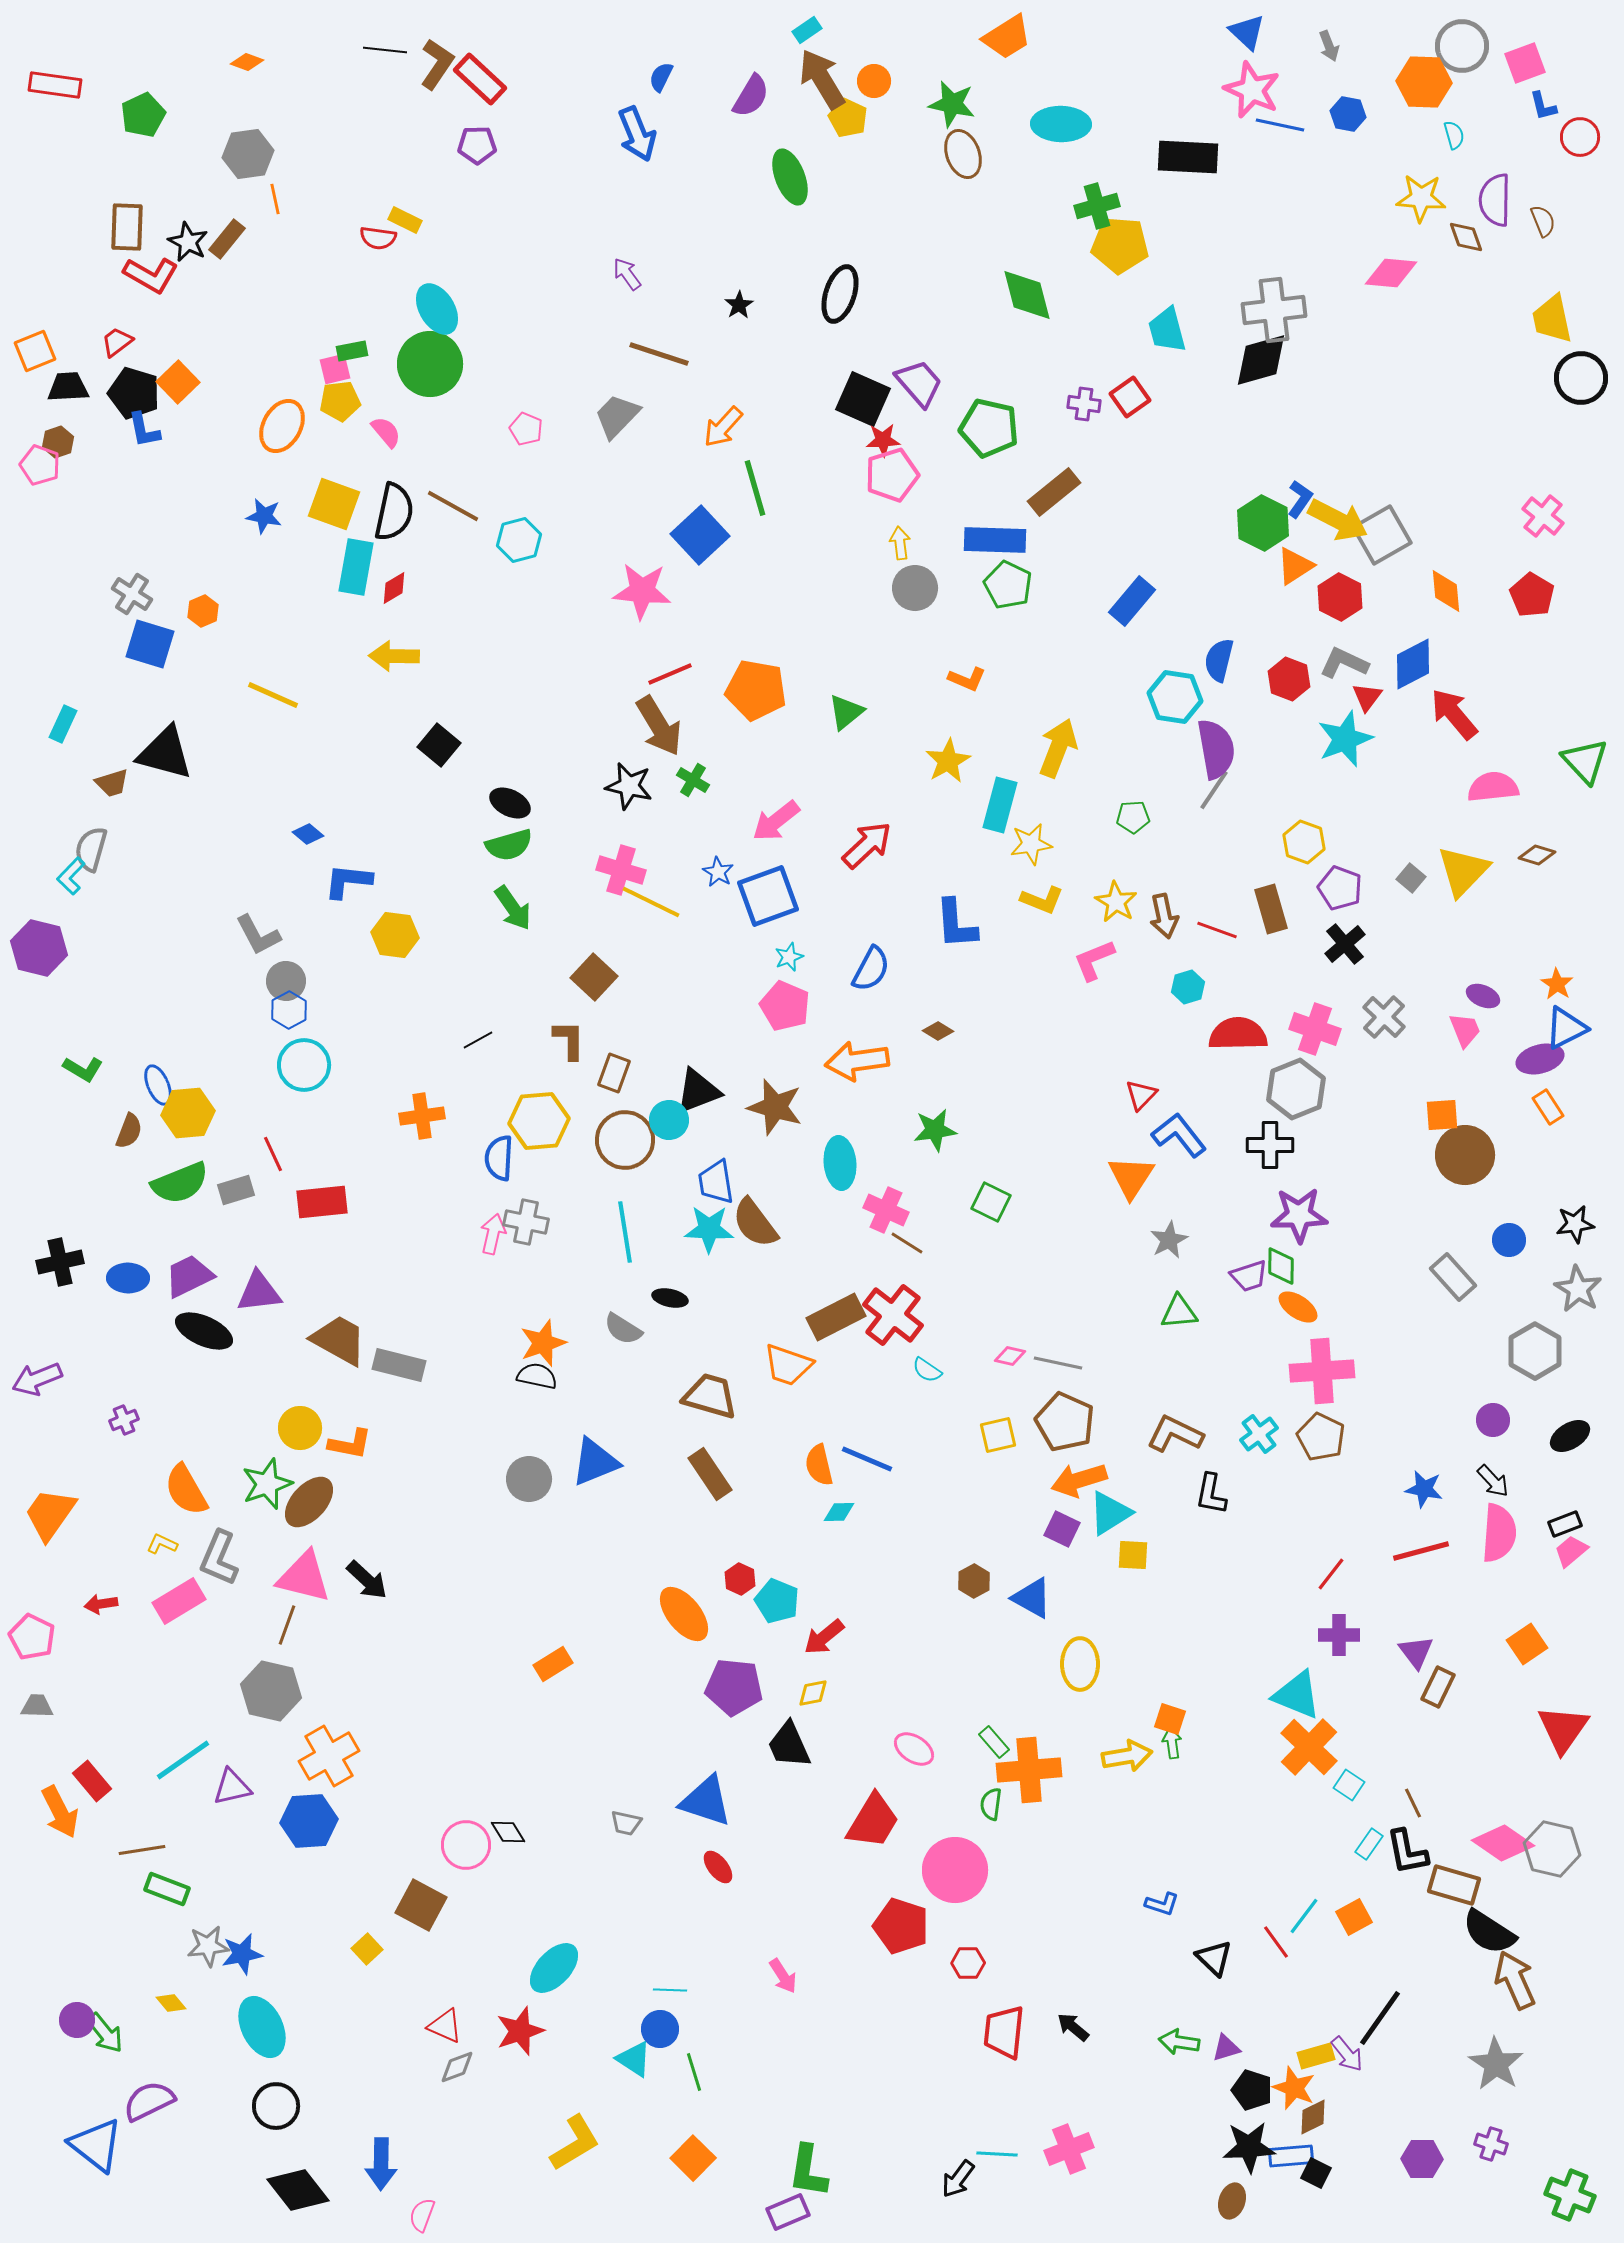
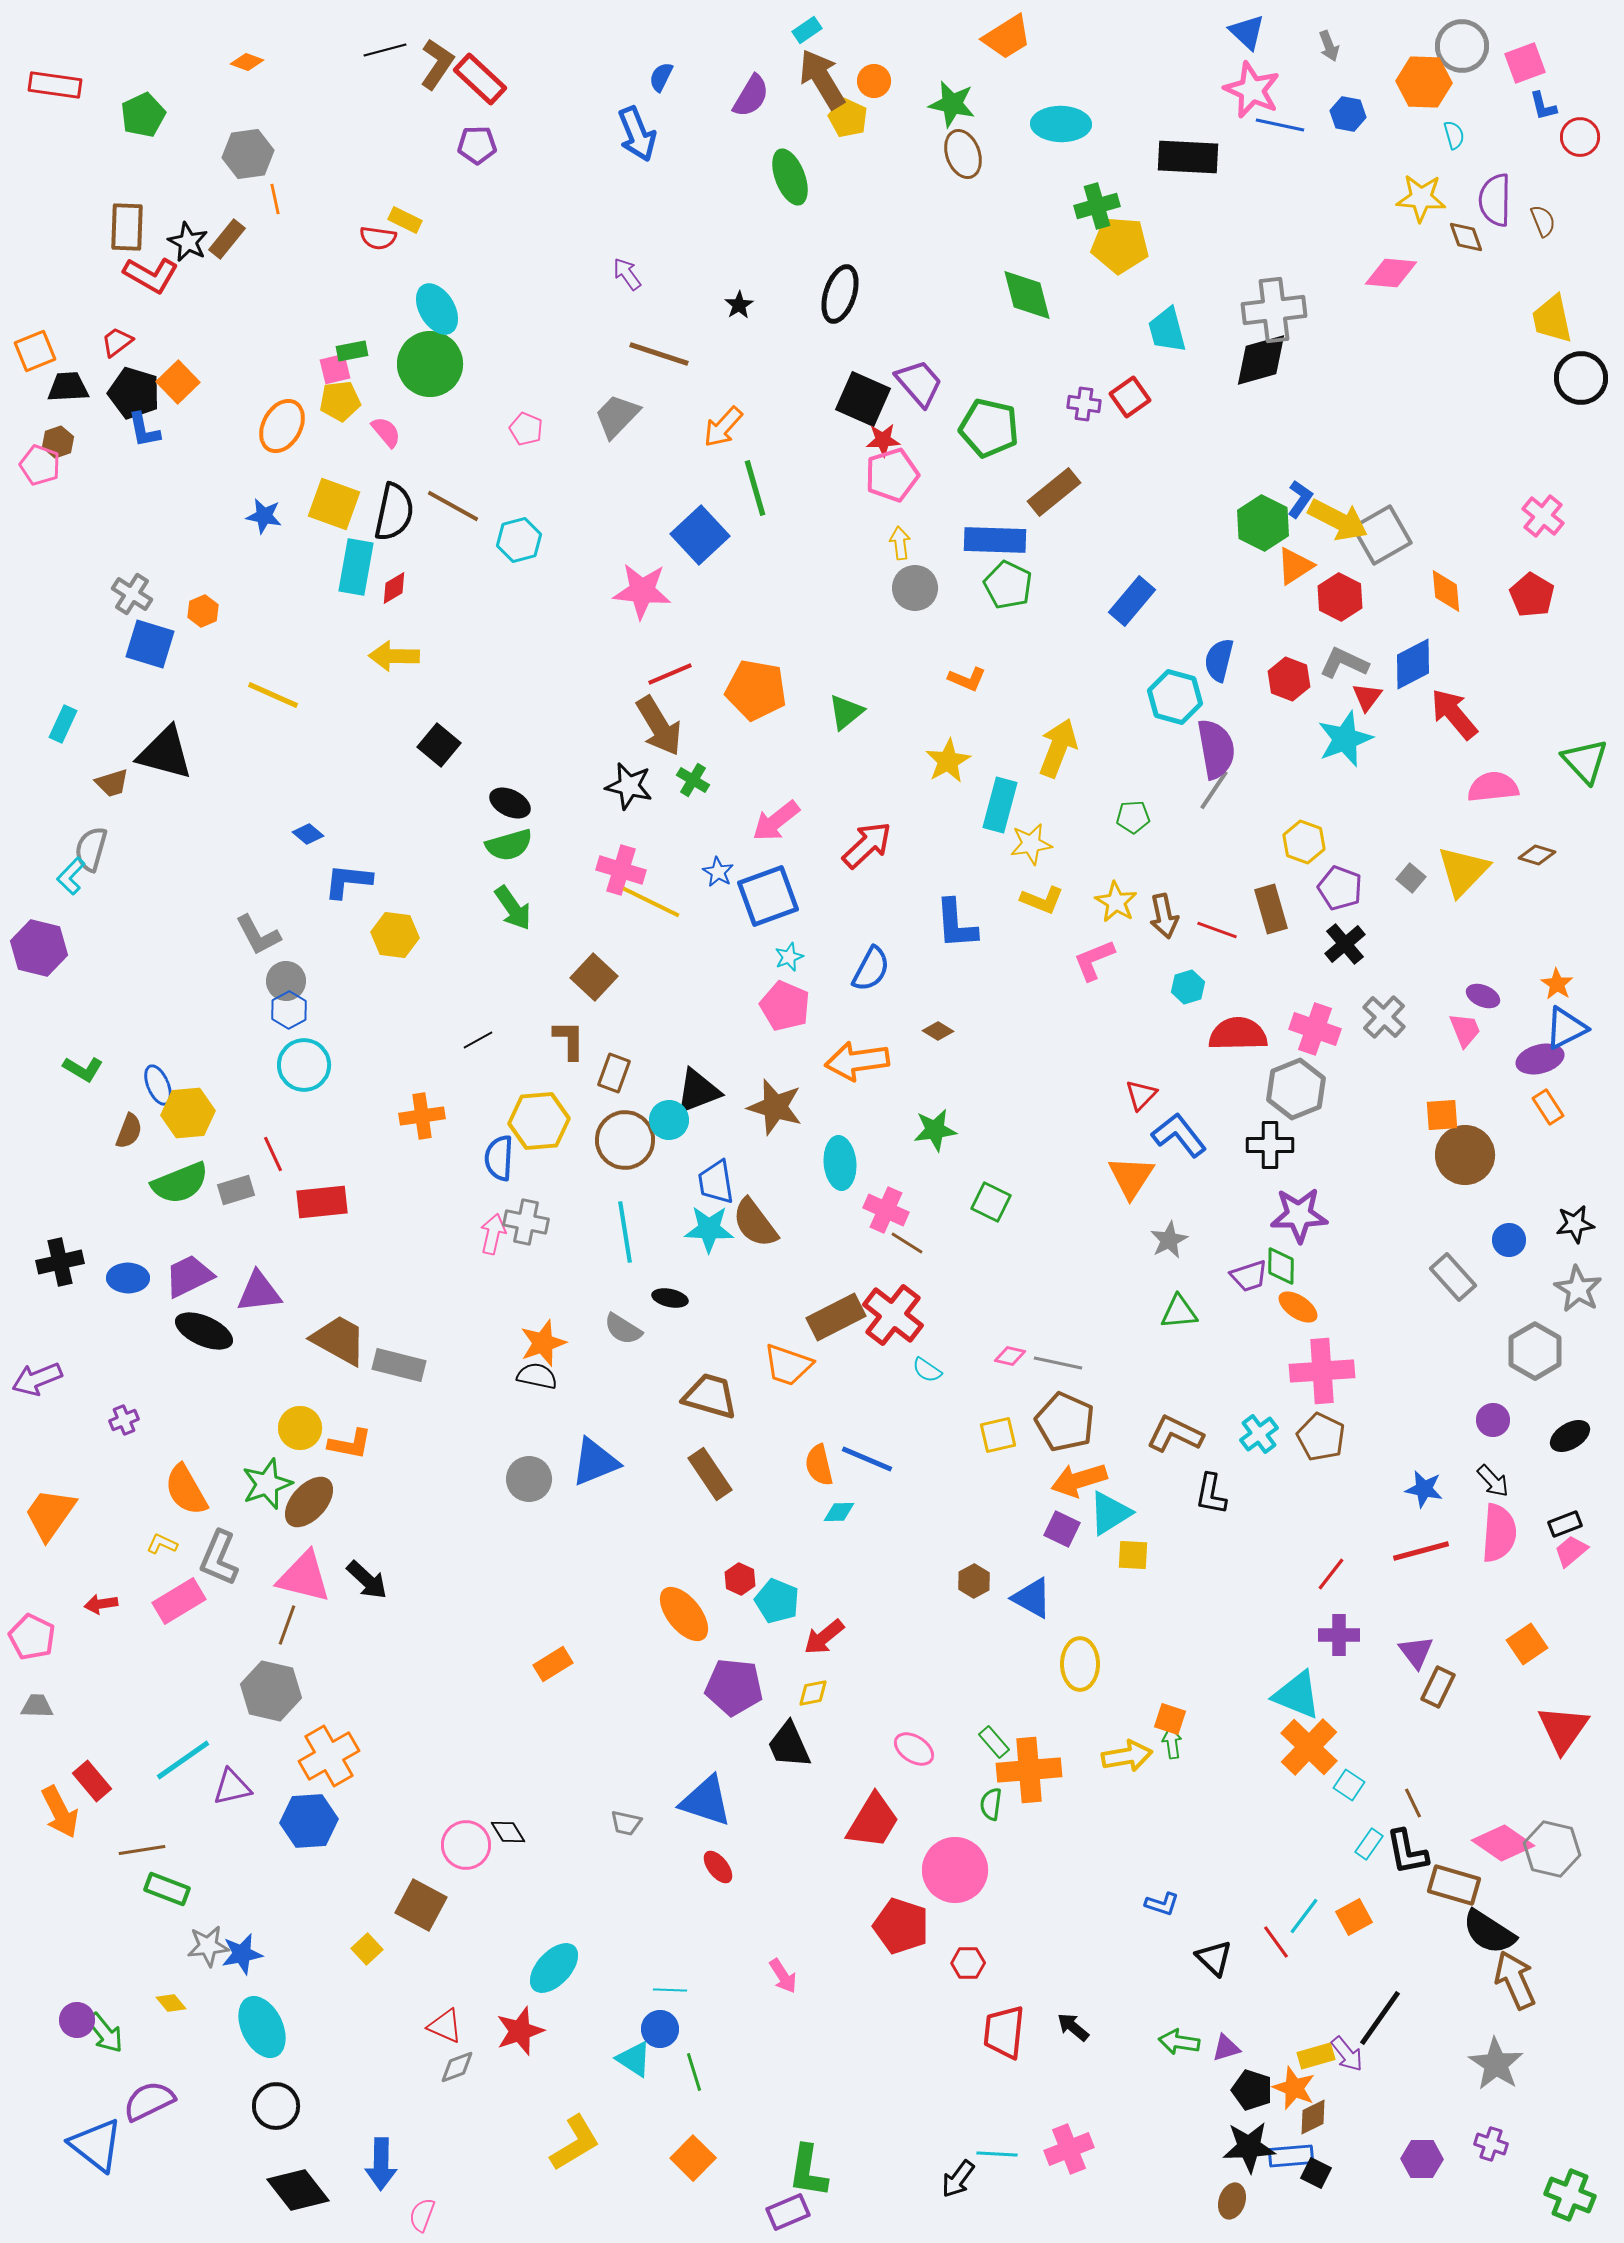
black line at (385, 50): rotated 21 degrees counterclockwise
cyan hexagon at (1175, 697): rotated 6 degrees clockwise
